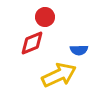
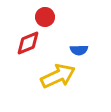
red diamond: moved 4 px left
yellow arrow: moved 1 px left, 1 px down
